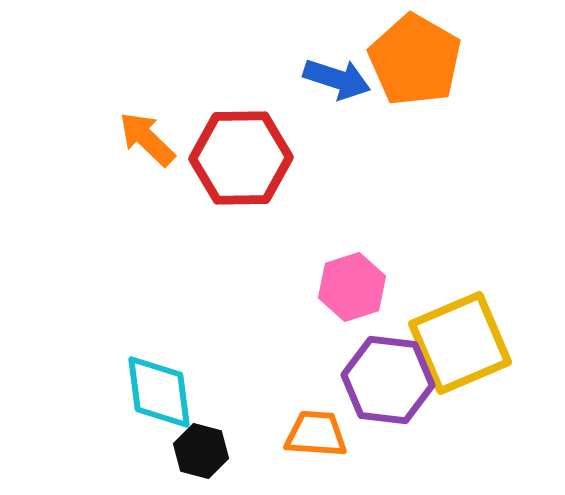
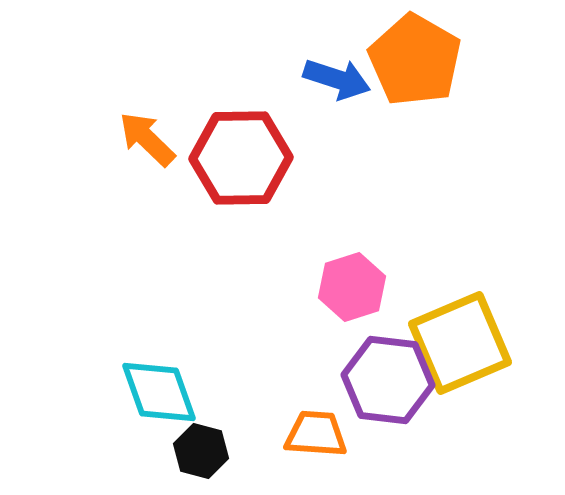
cyan diamond: rotated 12 degrees counterclockwise
